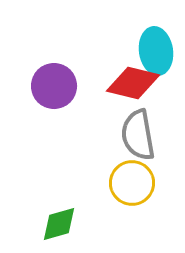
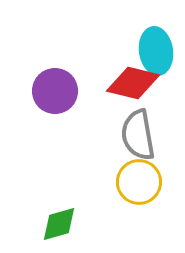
purple circle: moved 1 px right, 5 px down
yellow circle: moved 7 px right, 1 px up
